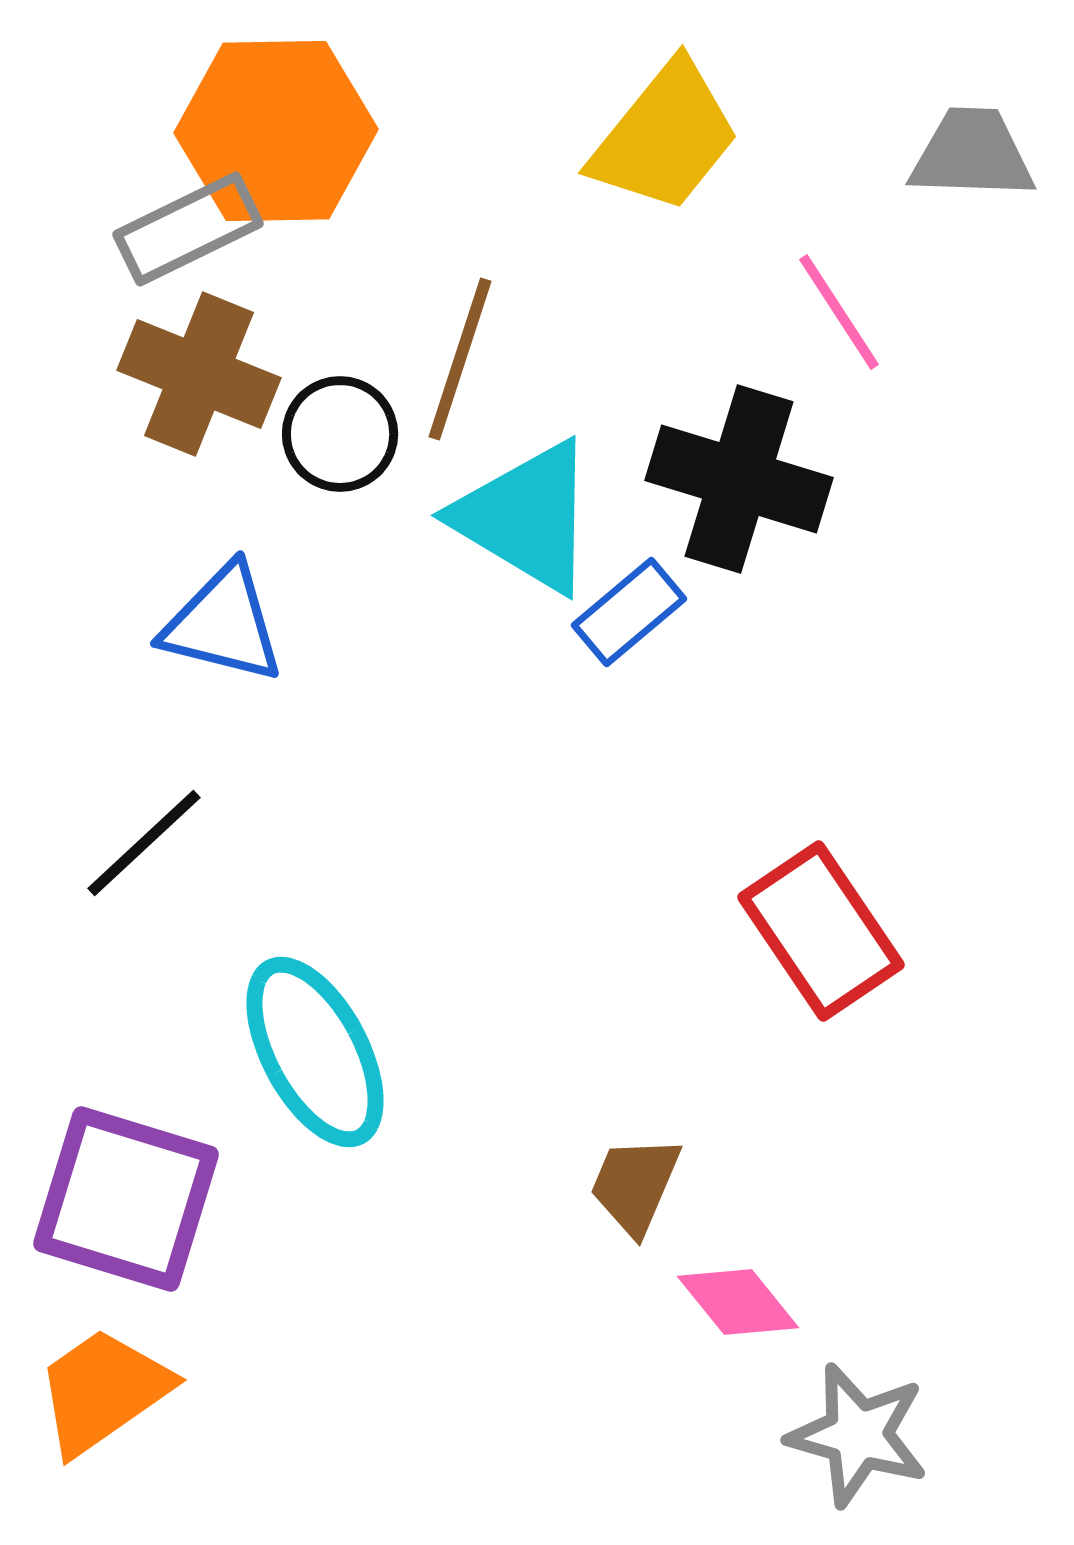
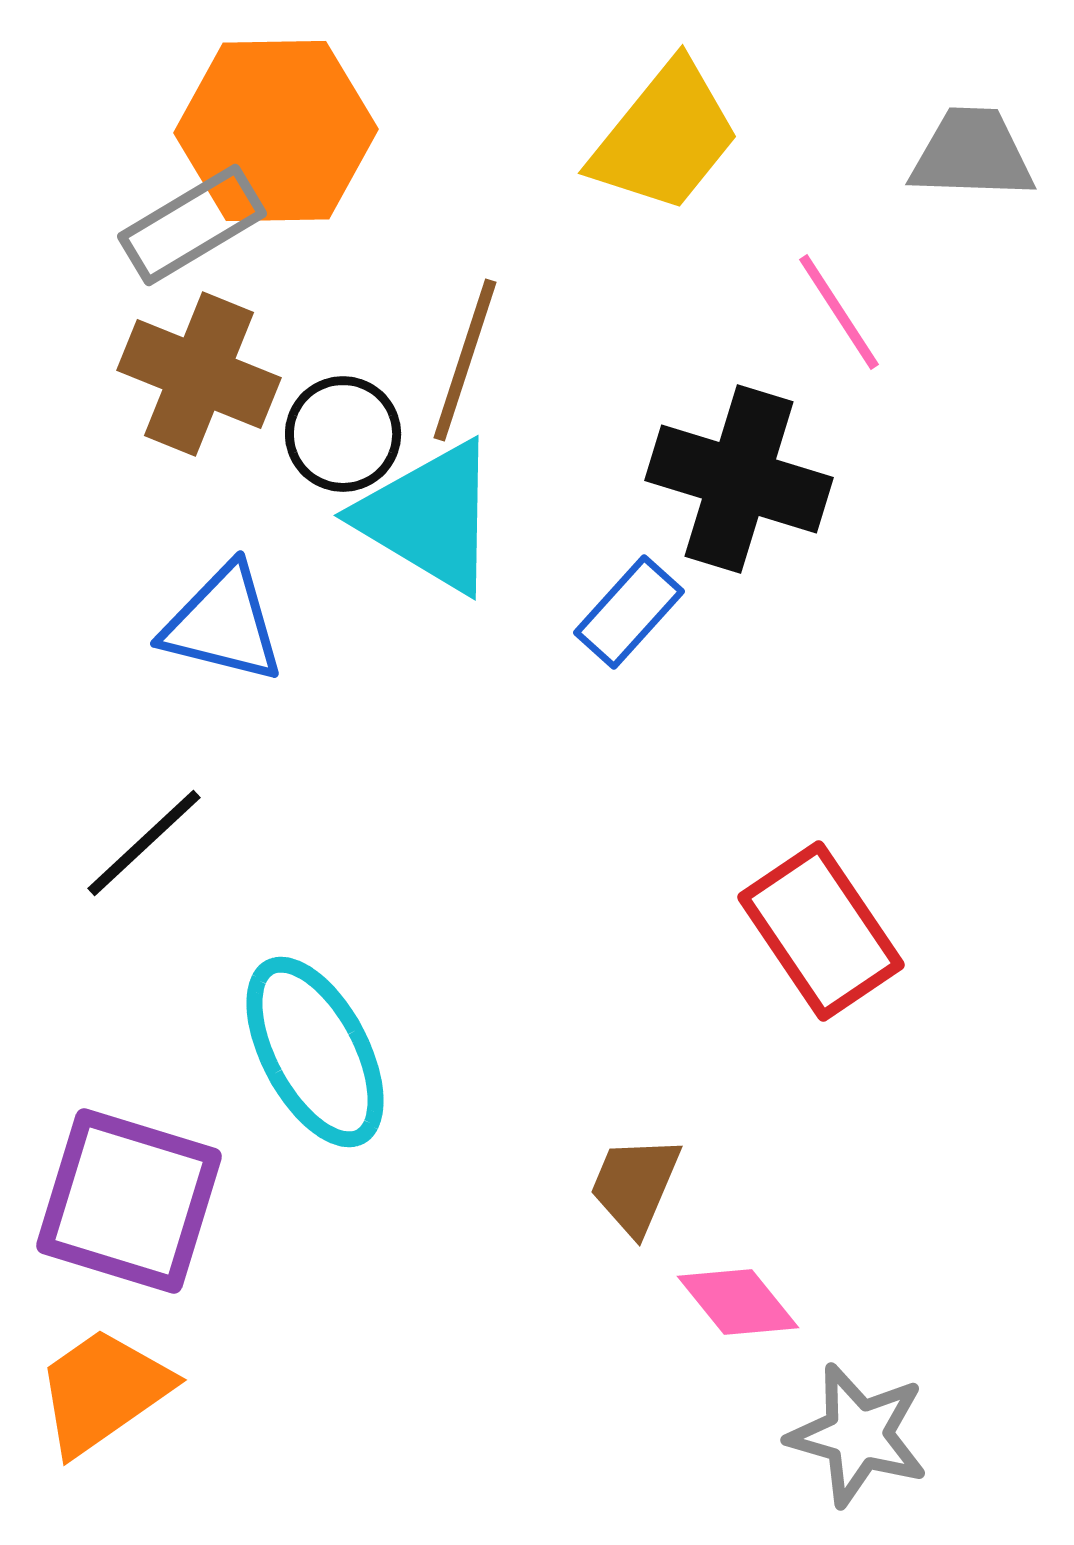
gray rectangle: moved 4 px right, 4 px up; rotated 5 degrees counterclockwise
brown line: moved 5 px right, 1 px down
black circle: moved 3 px right
cyan triangle: moved 97 px left
blue rectangle: rotated 8 degrees counterclockwise
purple square: moved 3 px right, 2 px down
